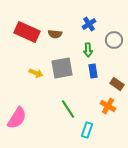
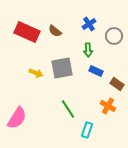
brown semicircle: moved 3 px up; rotated 32 degrees clockwise
gray circle: moved 4 px up
blue rectangle: moved 3 px right; rotated 56 degrees counterclockwise
